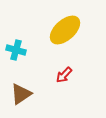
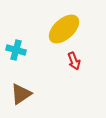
yellow ellipse: moved 1 px left, 1 px up
red arrow: moved 10 px right, 14 px up; rotated 66 degrees counterclockwise
